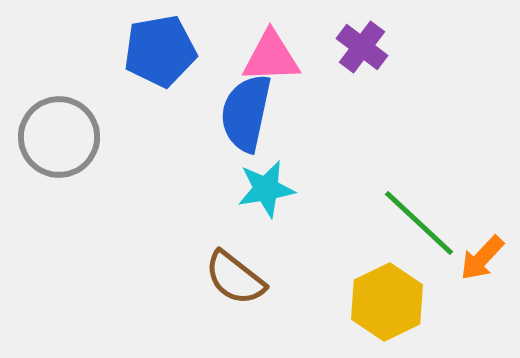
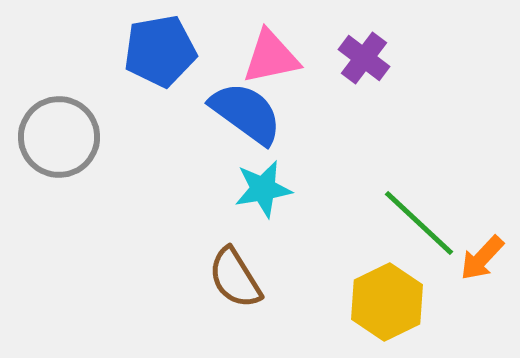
purple cross: moved 2 px right, 11 px down
pink triangle: rotated 10 degrees counterclockwise
blue semicircle: rotated 114 degrees clockwise
cyan star: moved 3 px left
brown semicircle: rotated 20 degrees clockwise
